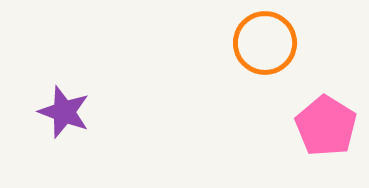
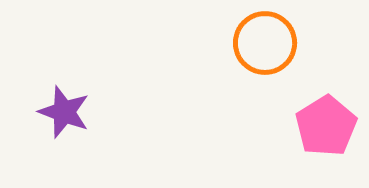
pink pentagon: rotated 8 degrees clockwise
